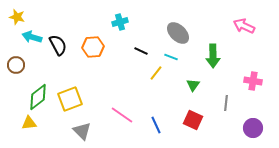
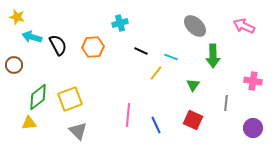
cyan cross: moved 1 px down
gray ellipse: moved 17 px right, 7 px up
brown circle: moved 2 px left
pink line: moved 6 px right; rotated 60 degrees clockwise
gray triangle: moved 4 px left
